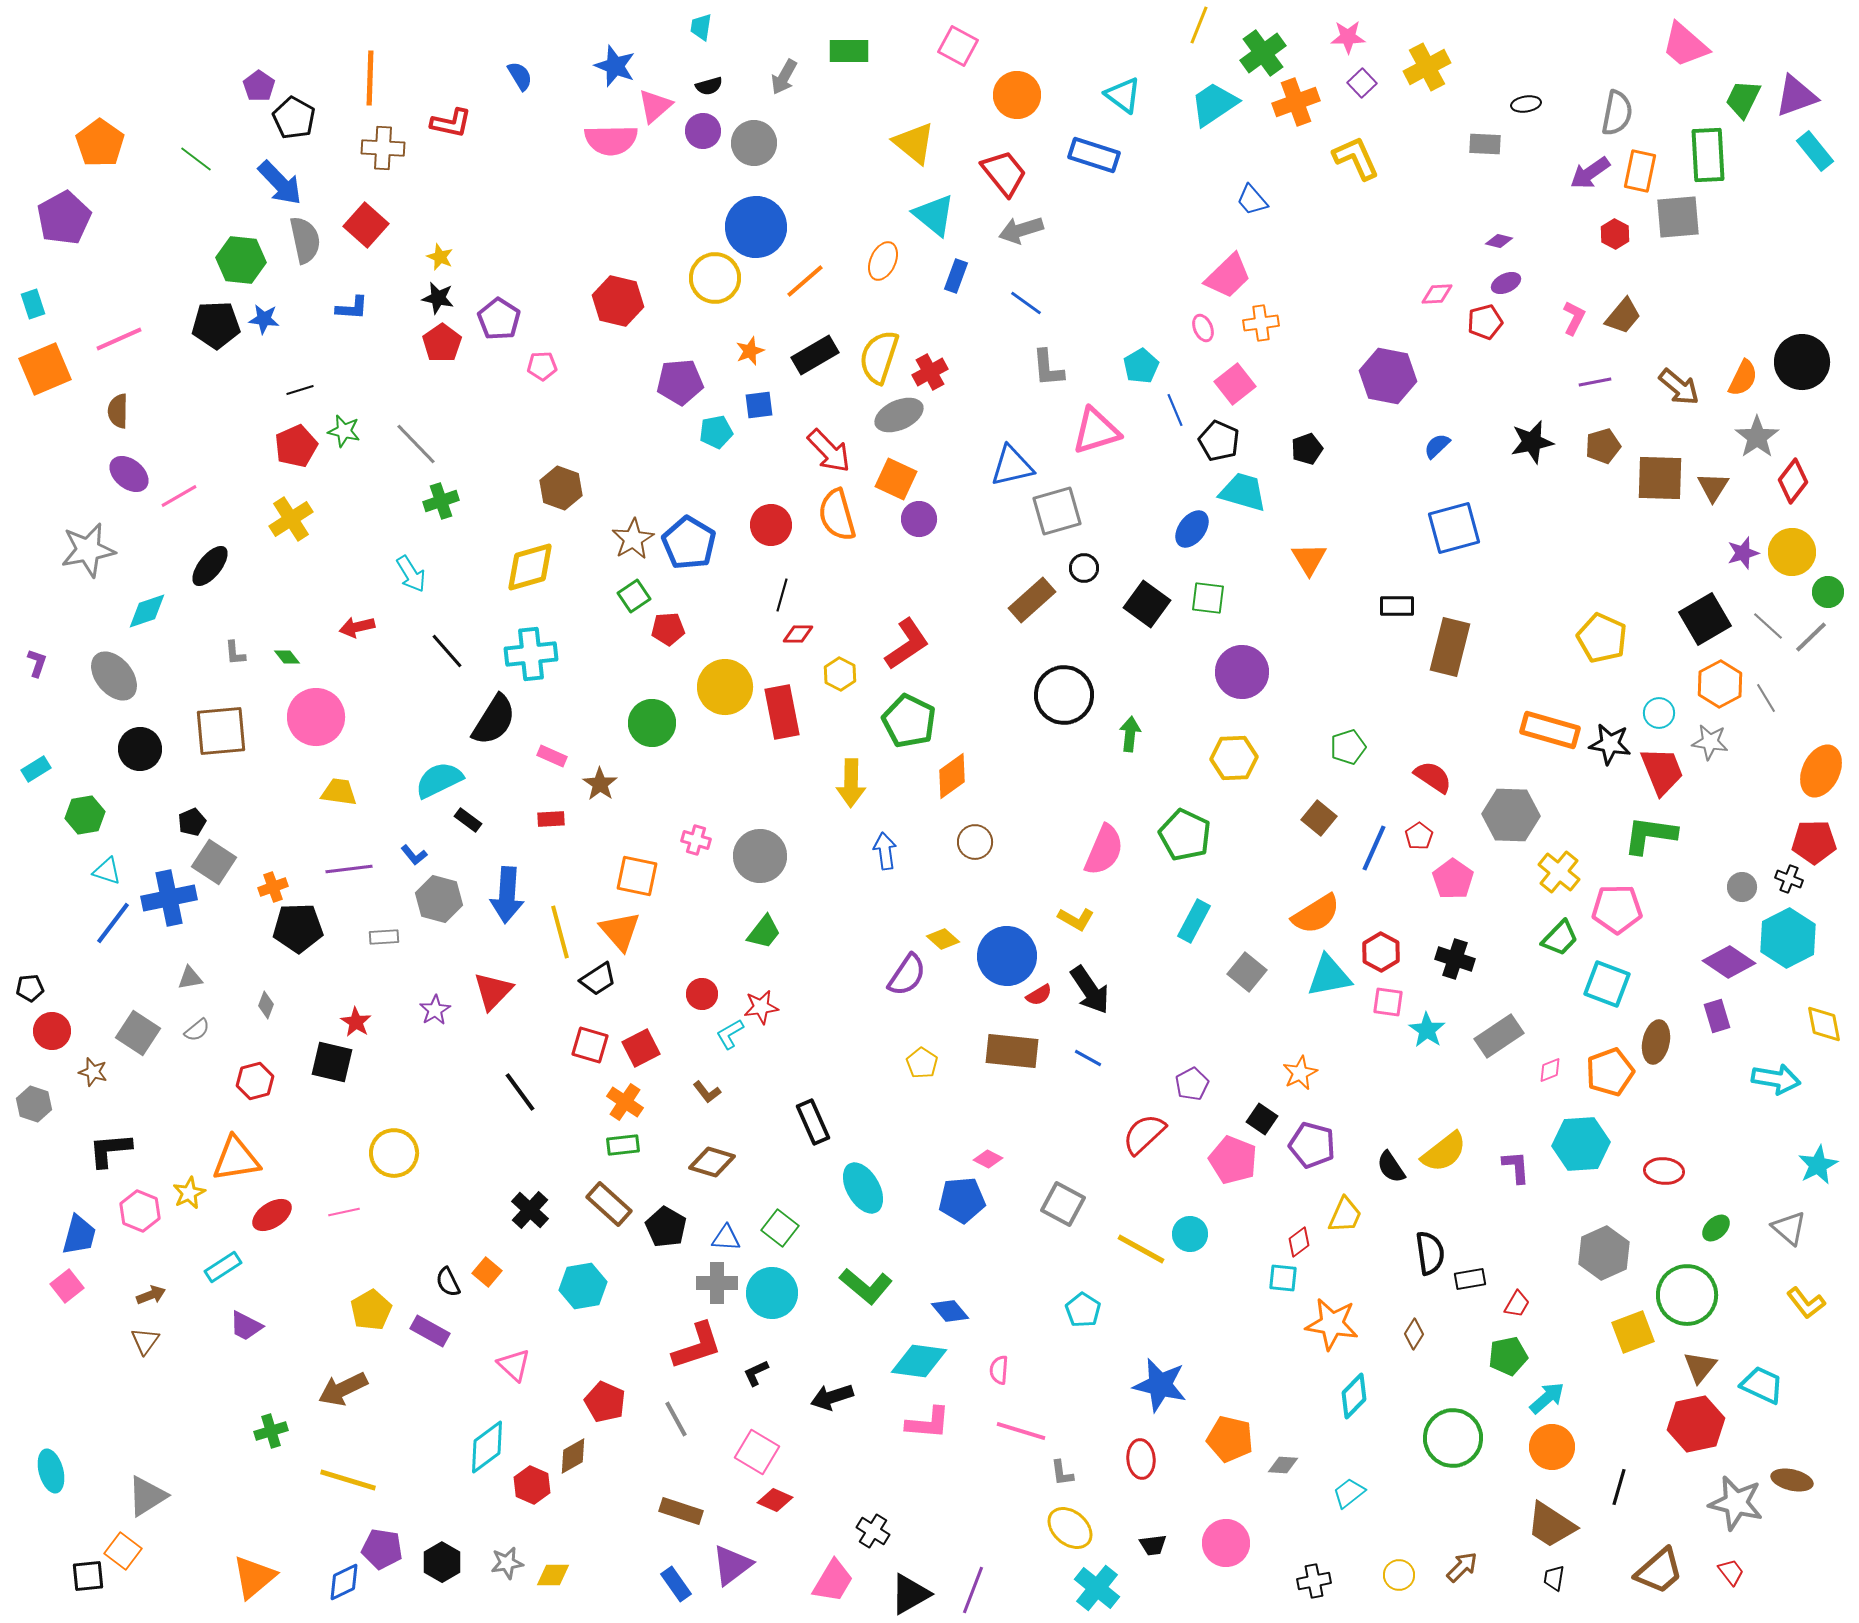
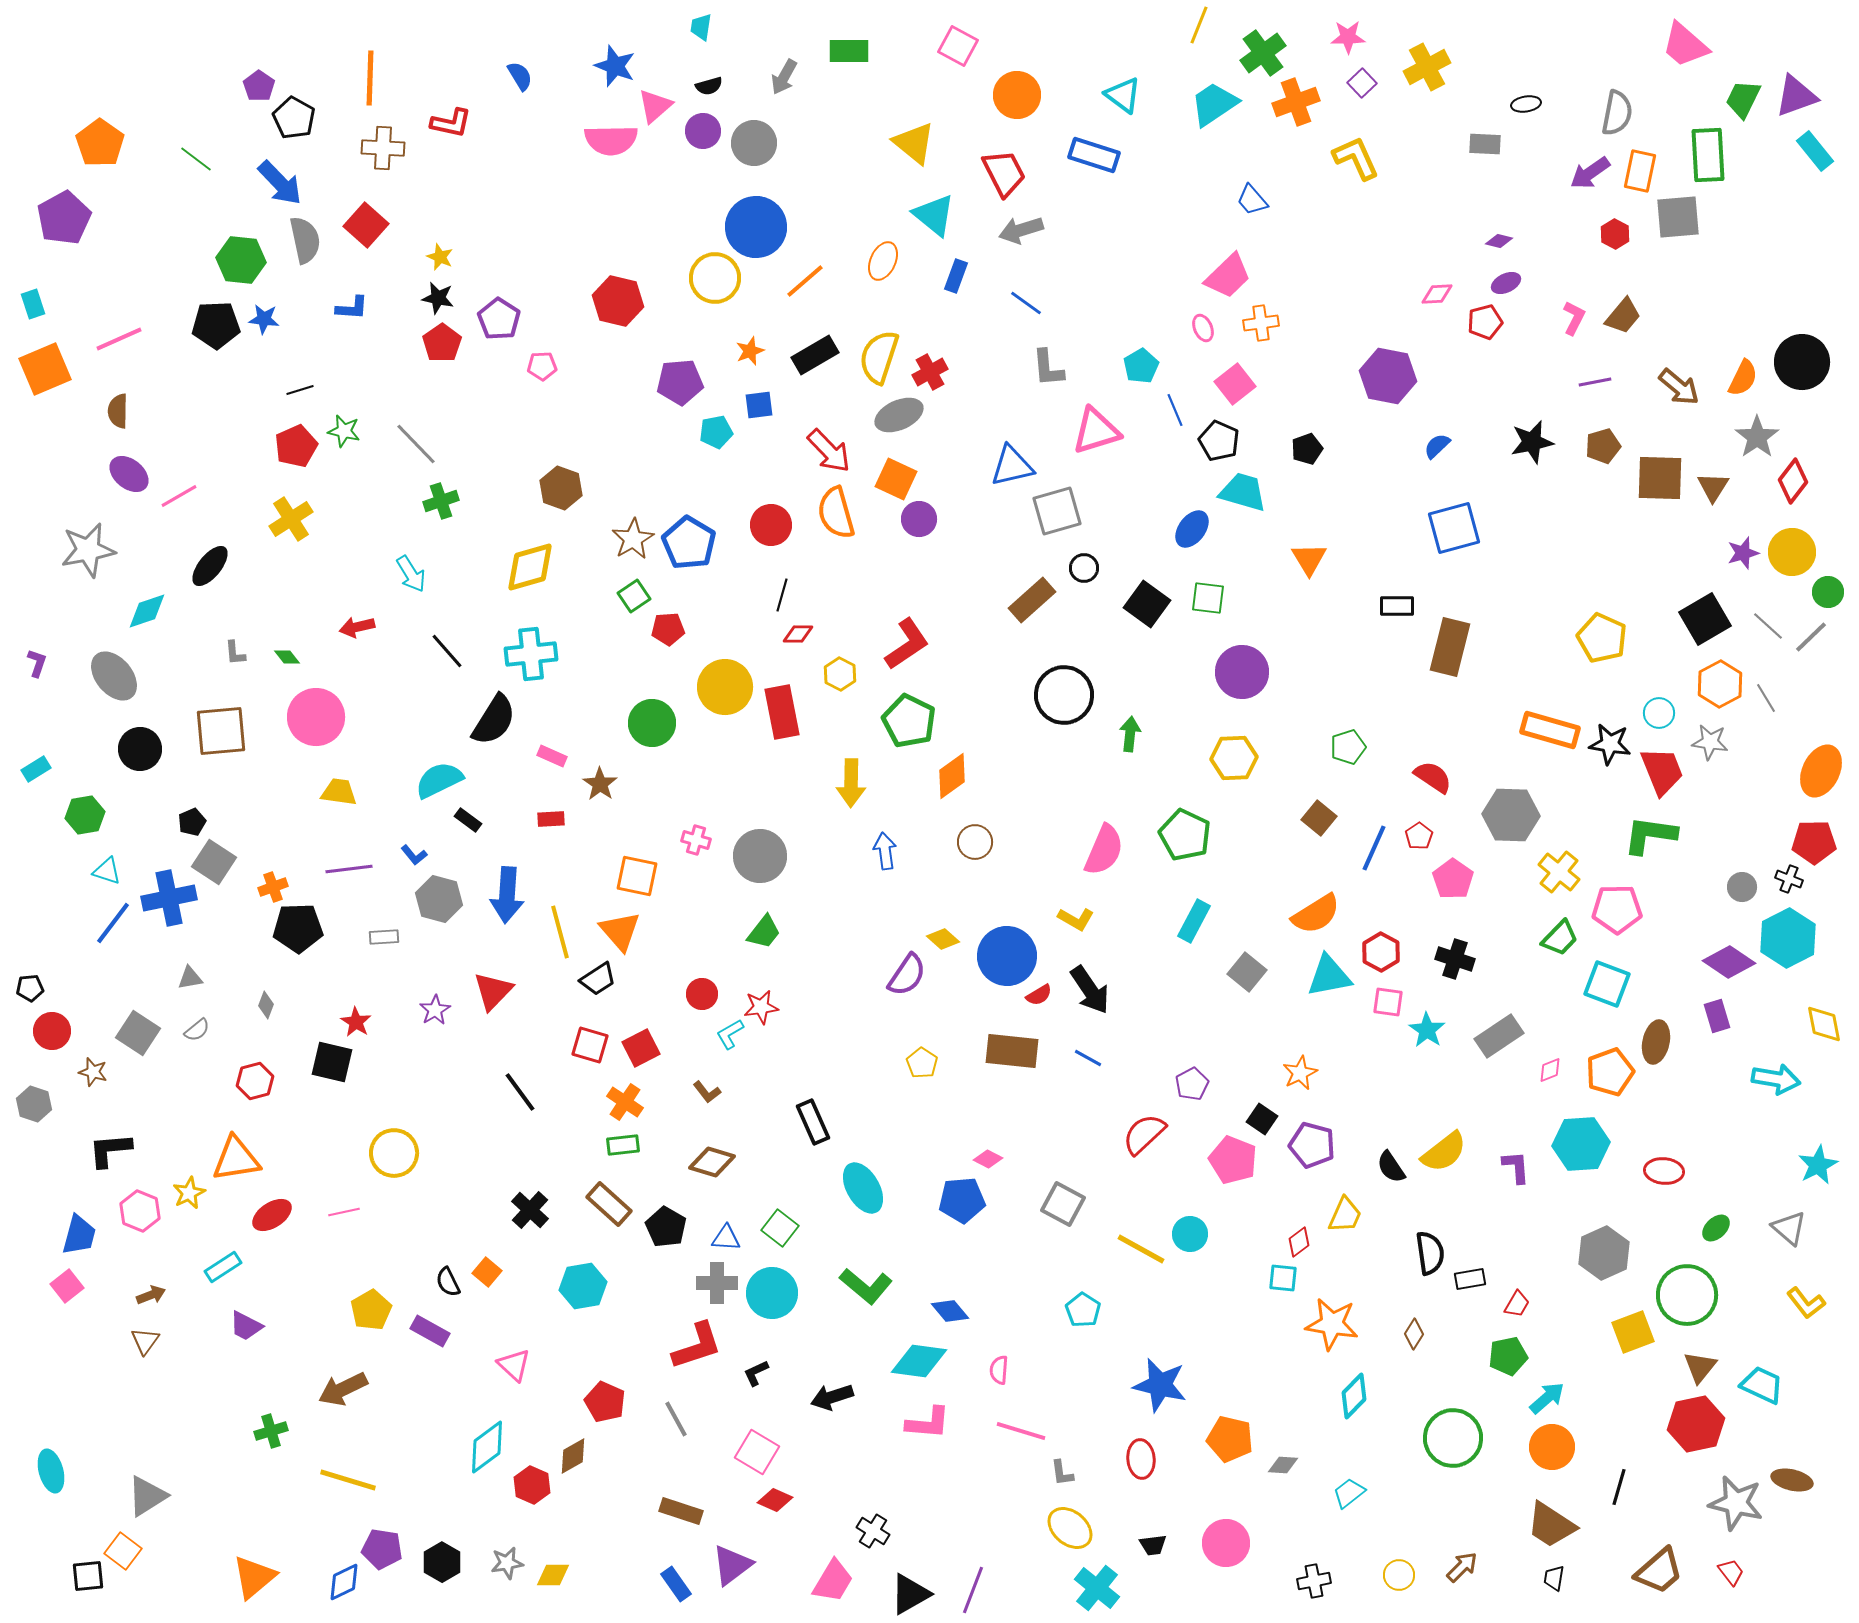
red trapezoid at (1004, 173): rotated 12 degrees clockwise
orange semicircle at (837, 515): moved 1 px left, 2 px up
